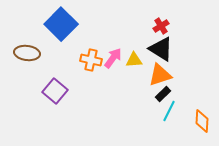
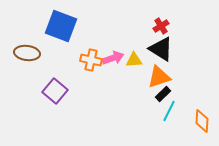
blue square: moved 2 px down; rotated 24 degrees counterclockwise
pink arrow: rotated 35 degrees clockwise
orange triangle: moved 1 px left, 2 px down
